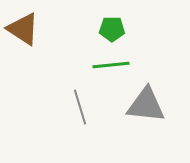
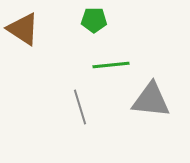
green pentagon: moved 18 px left, 9 px up
gray triangle: moved 5 px right, 5 px up
